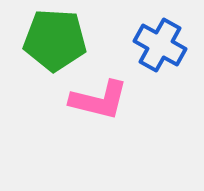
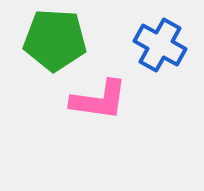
pink L-shape: rotated 6 degrees counterclockwise
